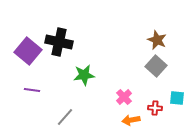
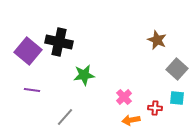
gray square: moved 21 px right, 3 px down
